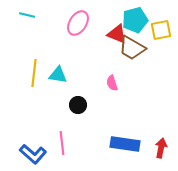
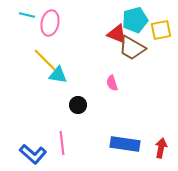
pink ellipse: moved 28 px left; rotated 20 degrees counterclockwise
yellow line: moved 11 px right, 13 px up; rotated 52 degrees counterclockwise
